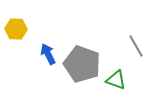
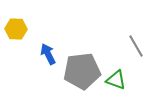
gray pentagon: moved 7 px down; rotated 27 degrees counterclockwise
